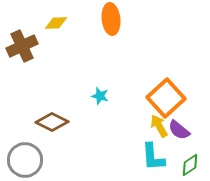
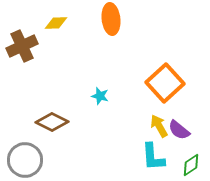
orange square: moved 1 px left, 15 px up
green diamond: moved 1 px right
